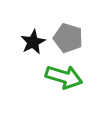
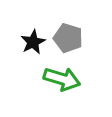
green arrow: moved 2 px left, 2 px down
